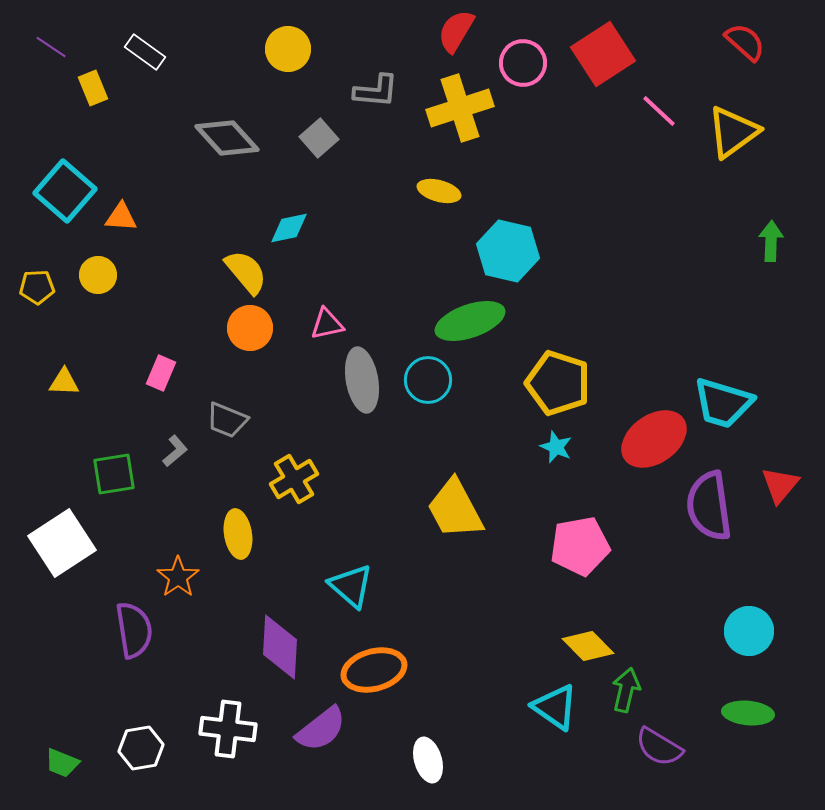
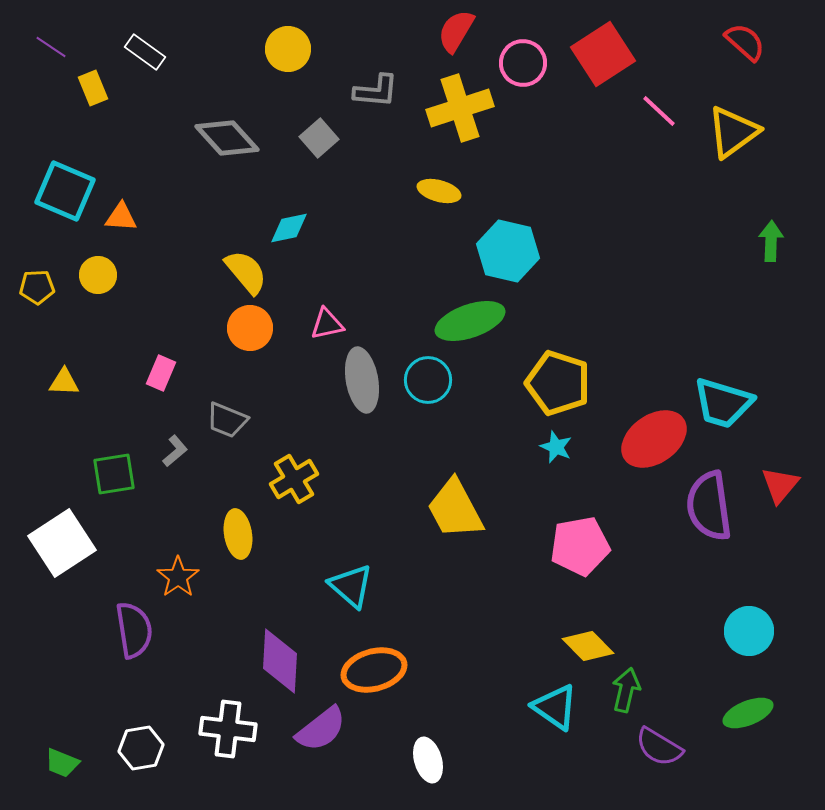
cyan square at (65, 191): rotated 18 degrees counterclockwise
purple diamond at (280, 647): moved 14 px down
green ellipse at (748, 713): rotated 27 degrees counterclockwise
